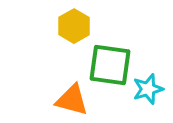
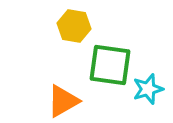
yellow hexagon: rotated 20 degrees counterclockwise
orange triangle: moved 9 px left, 1 px down; rotated 45 degrees counterclockwise
